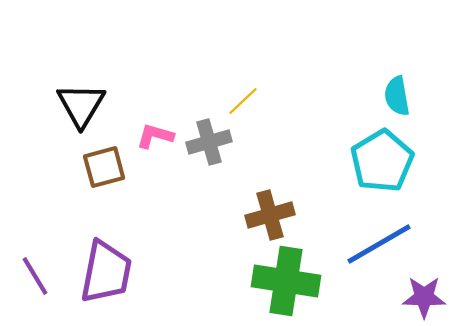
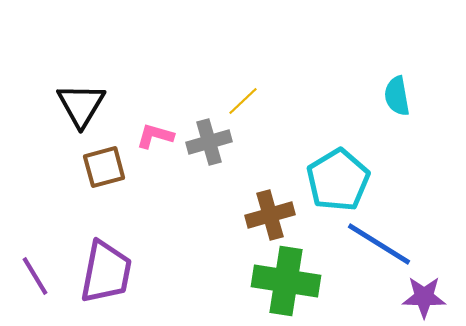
cyan pentagon: moved 44 px left, 19 px down
blue line: rotated 62 degrees clockwise
